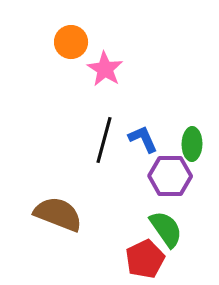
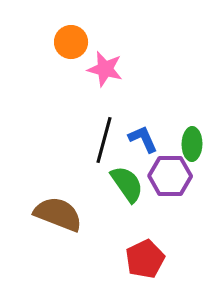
pink star: rotated 18 degrees counterclockwise
green semicircle: moved 39 px left, 45 px up
